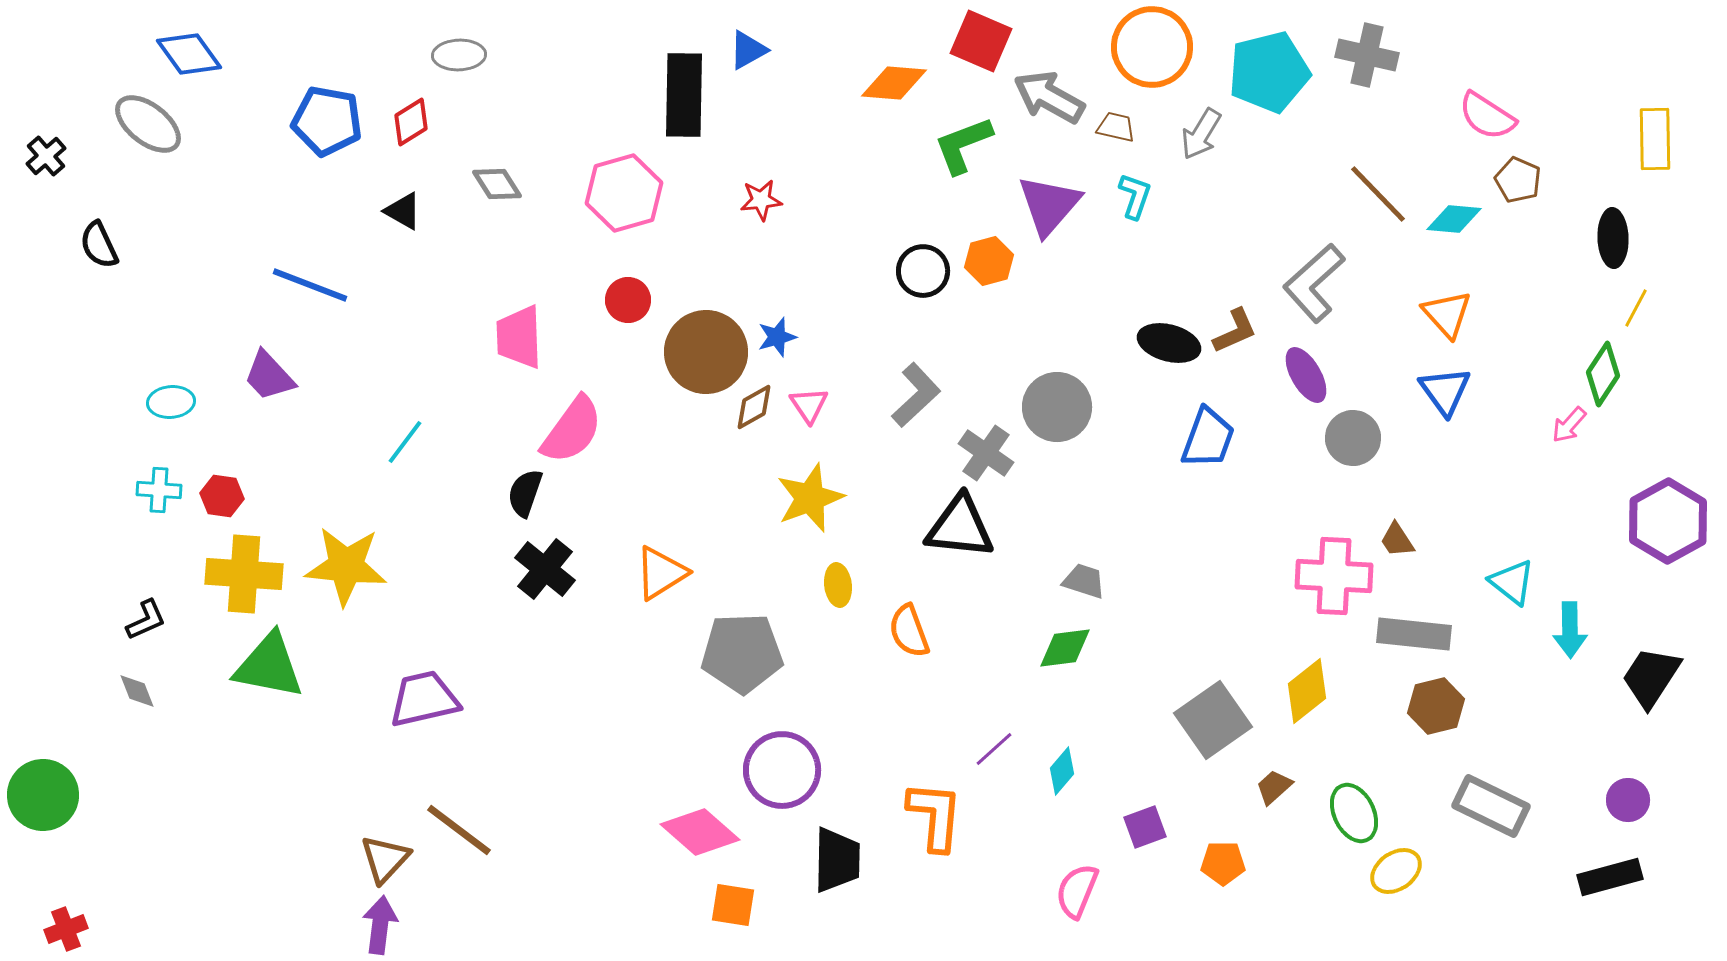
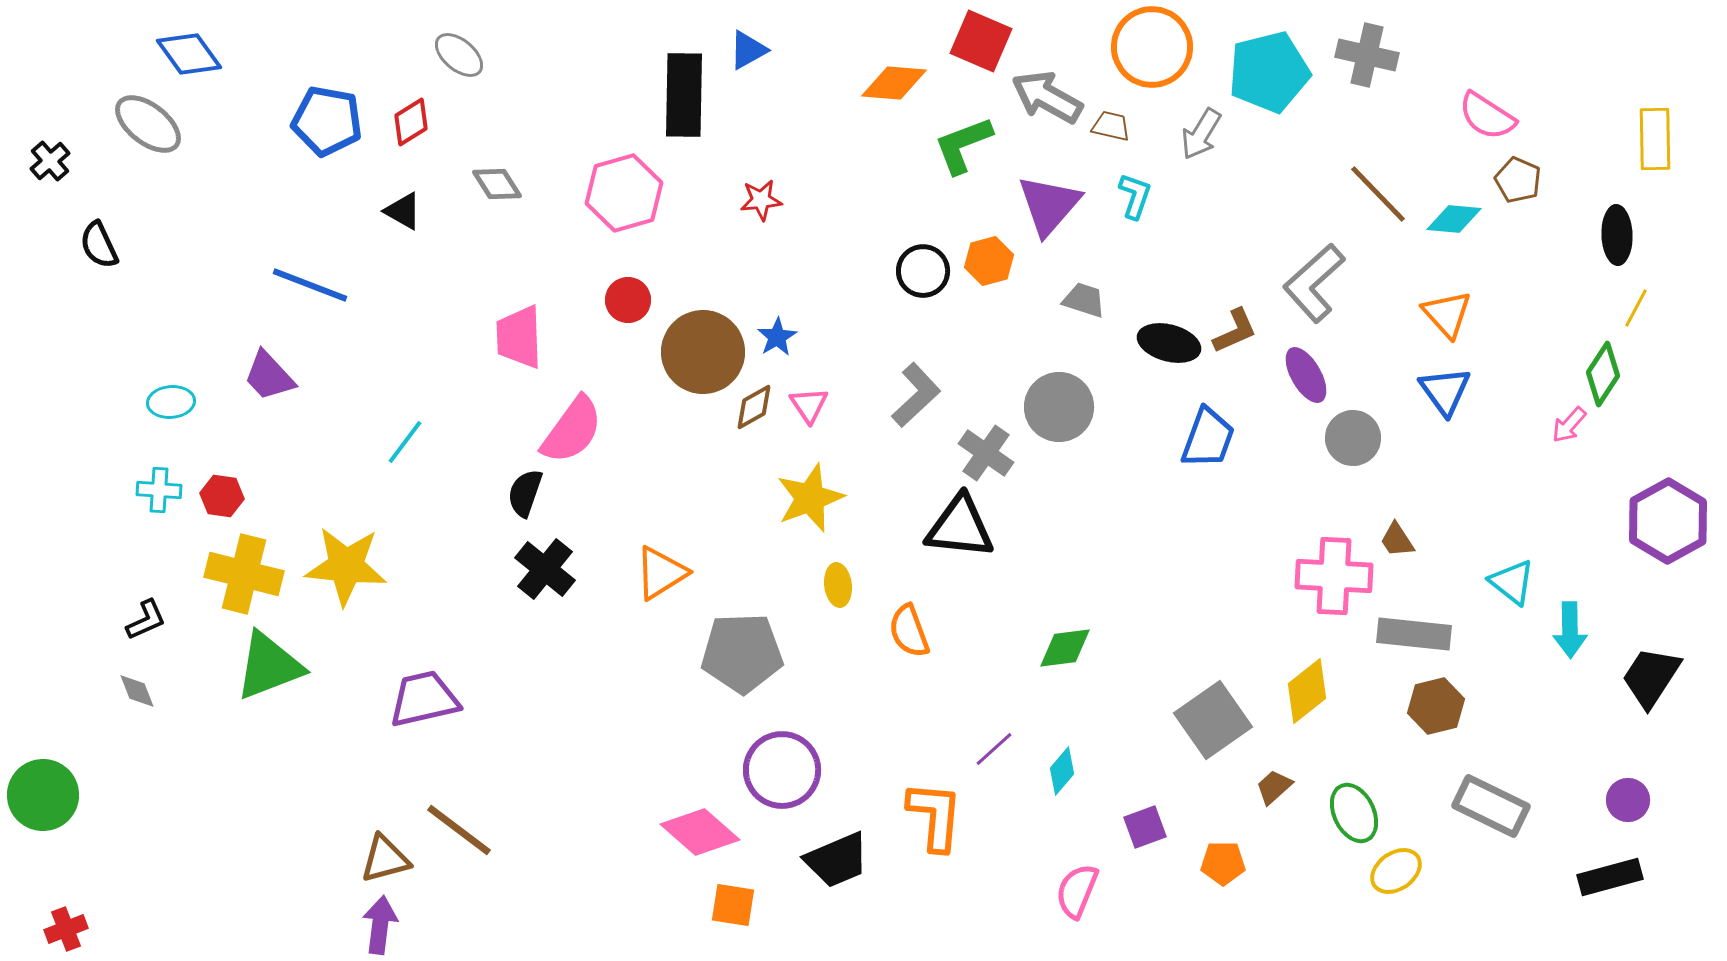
gray ellipse at (459, 55): rotated 42 degrees clockwise
gray arrow at (1049, 97): moved 2 px left
brown trapezoid at (1116, 127): moved 5 px left, 1 px up
black cross at (46, 156): moved 4 px right, 5 px down
black ellipse at (1613, 238): moved 4 px right, 3 px up
blue star at (777, 337): rotated 15 degrees counterclockwise
brown circle at (706, 352): moved 3 px left
gray circle at (1057, 407): moved 2 px right
yellow cross at (244, 574): rotated 10 degrees clockwise
gray trapezoid at (1084, 581): moved 281 px up
green triangle at (269, 666): rotated 32 degrees counterclockwise
brown triangle at (385, 859): rotated 32 degrees clockwise
black trapezoid at (837, 860): rotated 66 degrees clockwise
